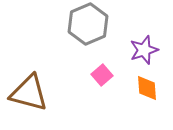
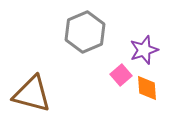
gray hexagon: moved 3 px left, 8 px down
pink square: moved 19 px right
brown triangle: moved 3 px right, 1 px down
